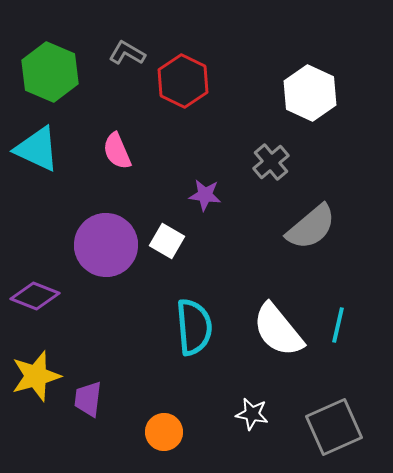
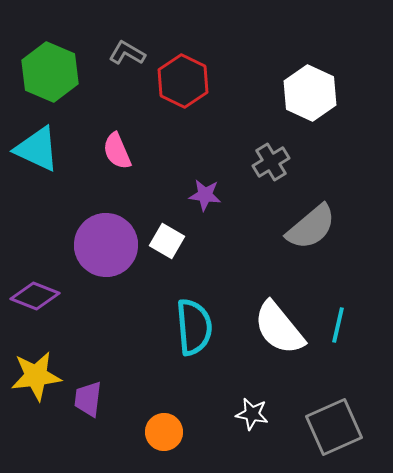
gray cross: rotated 9 degrees clockwise
white semicircle: moved 1 px right, 2 px up
yellow star: rotated 9 degrees clockwise
